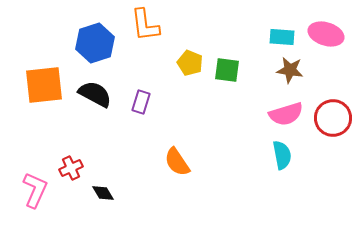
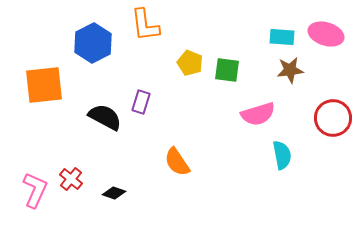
blue hexagon: moved 2 px left; rotated 9 degrees counterclockwise
brown star: rotated 16 degrees counterclockwise
black semicircle: moved 10 px right, 23 px down
pink semicircle: moved 28 px left
red cross: moved 11 px down; rotated 25 degrees counterclockwise
black diamond: moved 11 px right; rotated 40 degrees counterclockwise
